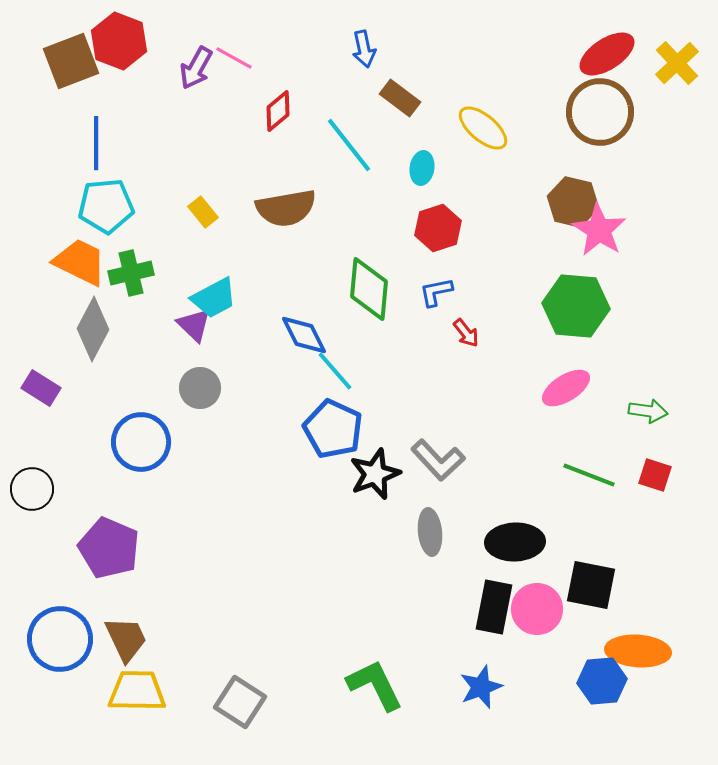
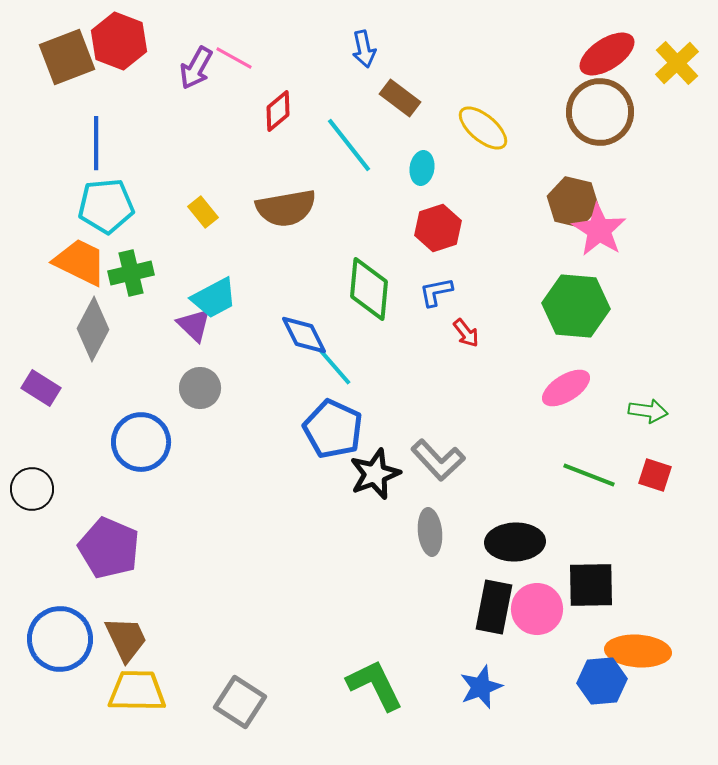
brown square at (71, 61): moved 4 px left, 4 px up
cyan line at (335, 371): moved 1 px left, 5 px up
black square at (591, 585): rotated 12 degrees counterclockwise
